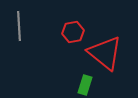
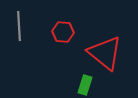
red hexagon: moved 10 px left; rotated 15 degrees clockwise
